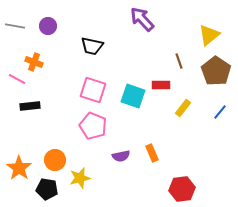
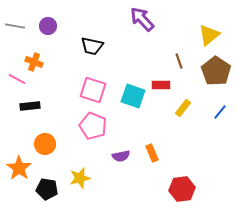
orange circle: moved 10 px left, 16 px up
